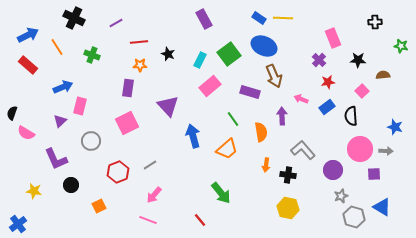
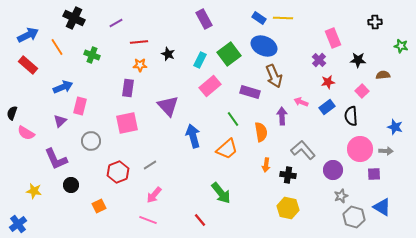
pink arrow at (301, 99): moved 3 px down
pink square at (127, 123): rotated 15 degrees clockwise
